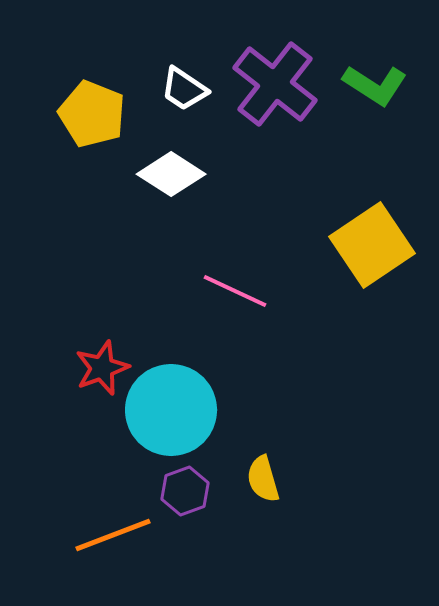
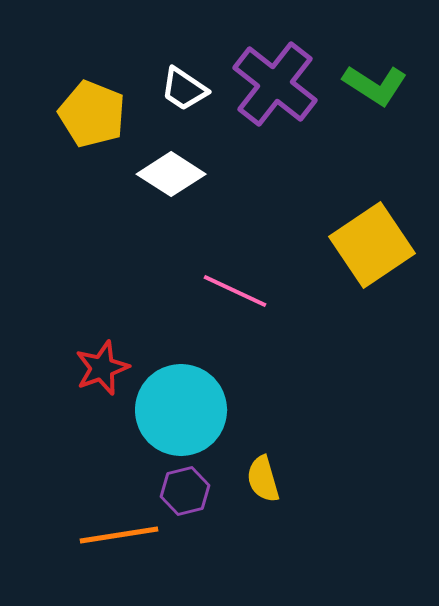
cyan circle: moved 10 px right
purple hexagon: rotated 6 degrees clockwise
orange line: moved 6 px right; rotated 12 degrees clockwise
